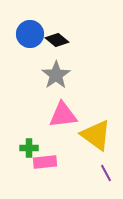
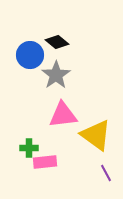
blue circle: moved 21 px down
black diamond: moved 2 px down
